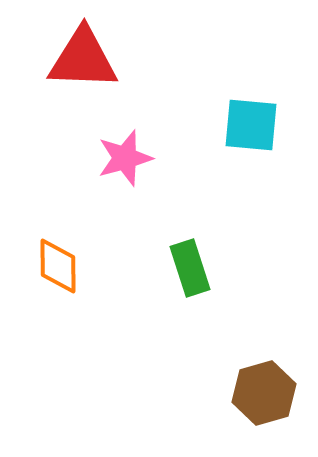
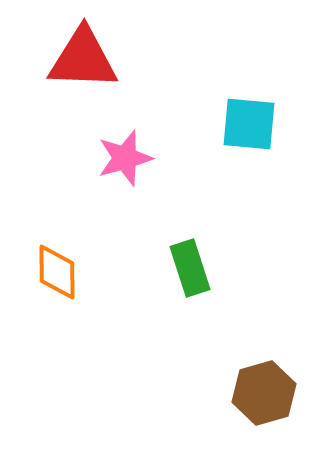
cyan square: moved 2 px left, 1 px up
orange diamond: moved 1 px left, 6 px down
